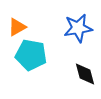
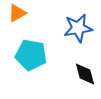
orange triangle: moved 14 px up
